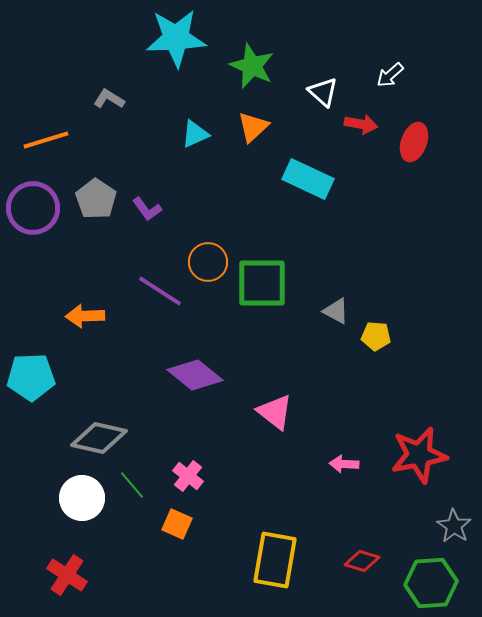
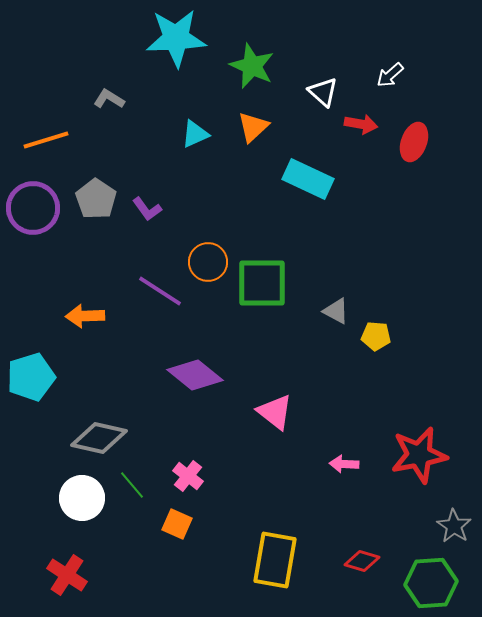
cyan pentagon: rotated 15 degrees counterclockwise
